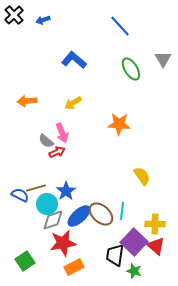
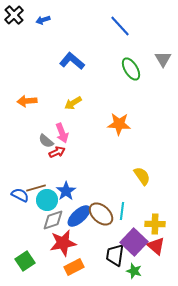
blue L-shape: moved 2 px left, 1 px down
cyan circle: moved 4 px up
